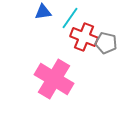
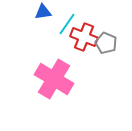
cyan line: moved 3 px left, 6 px down
gray pentagon: rotated 10 degrees clockwise
